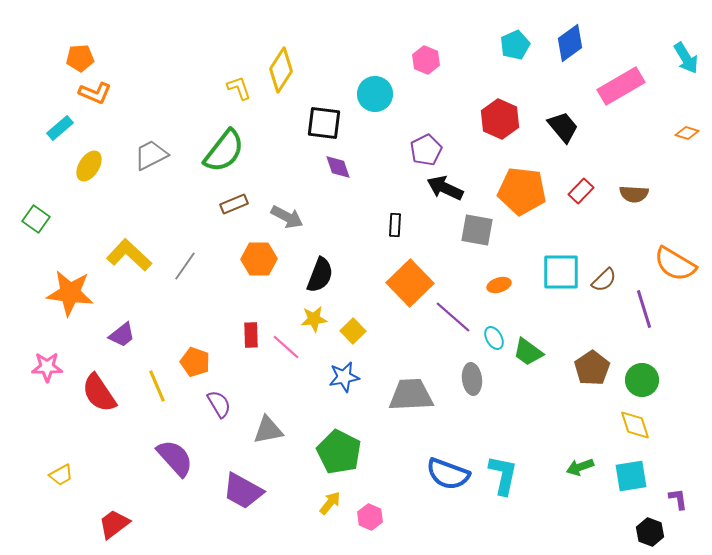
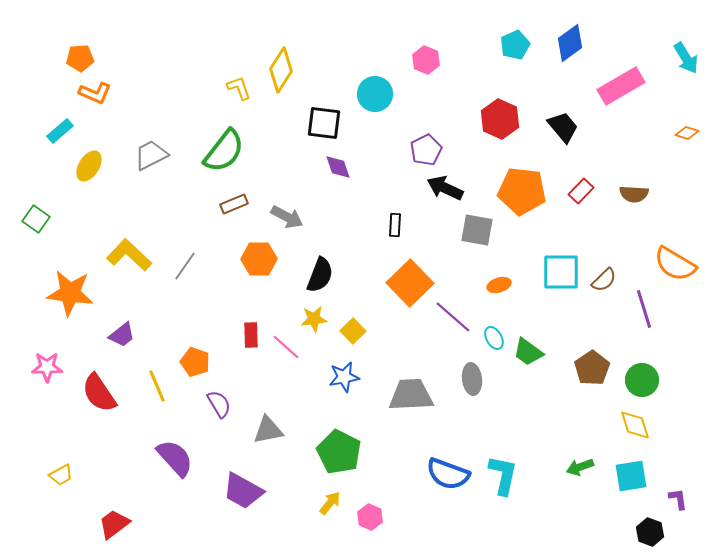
cyan rectangle at (60, 128): moved 3 px down
